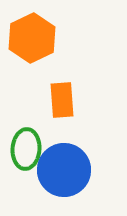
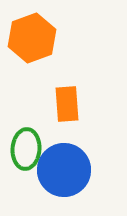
orange hexagon: rotated 6 degrees clockwise
orange rectangle: moved 5 px right, 4 px down
